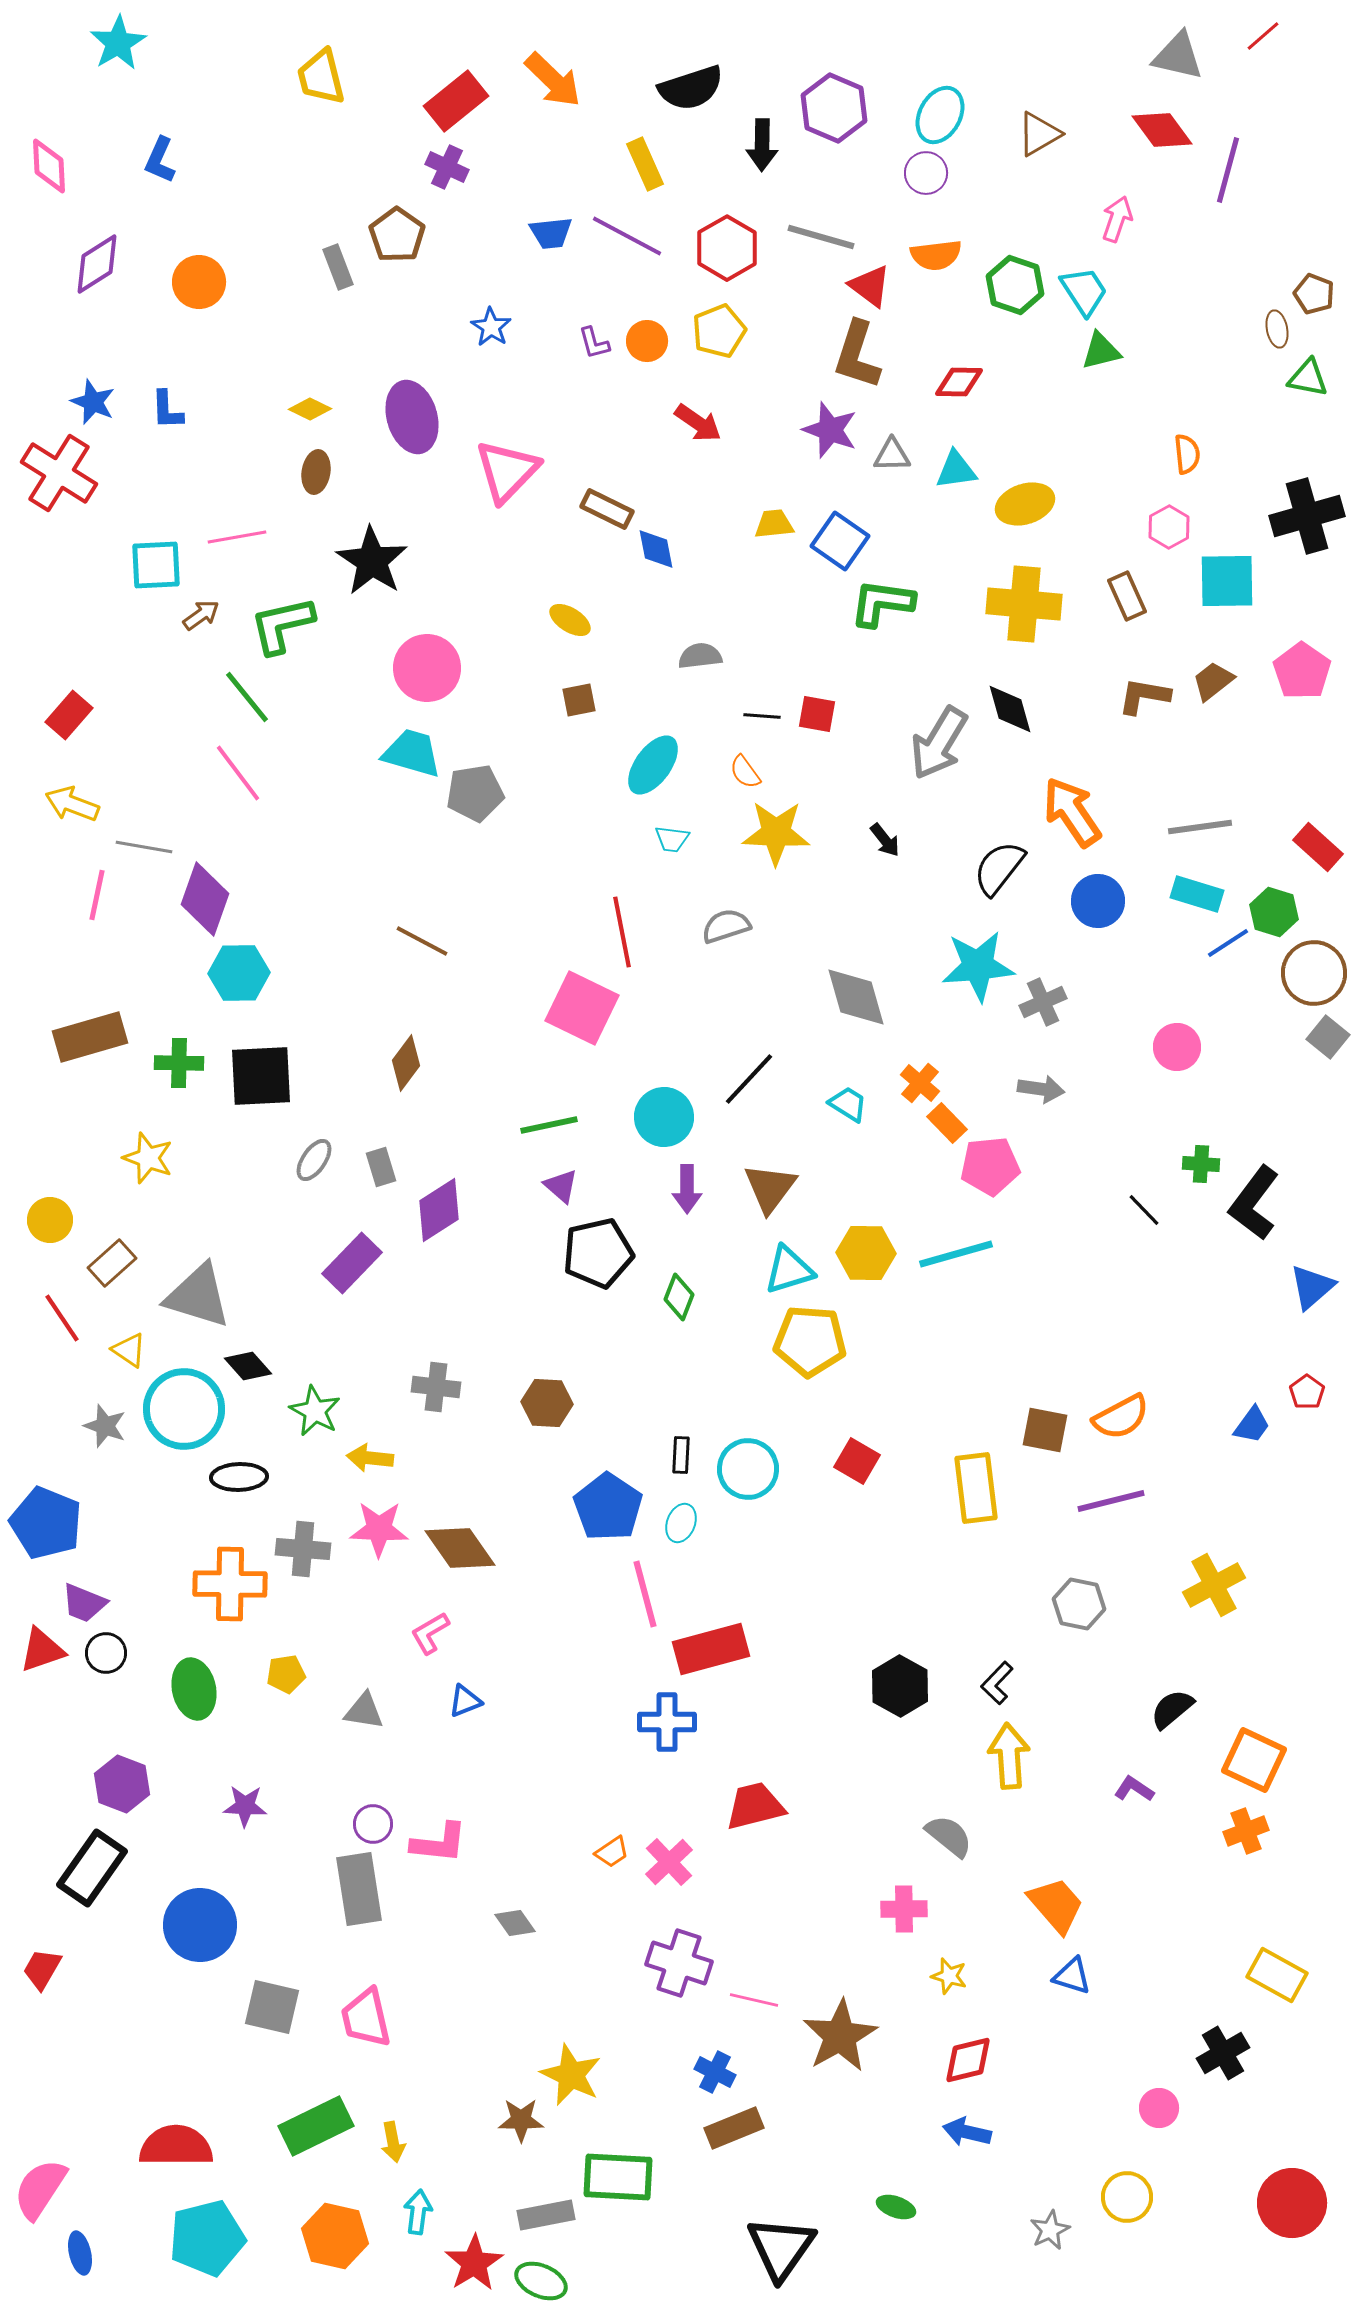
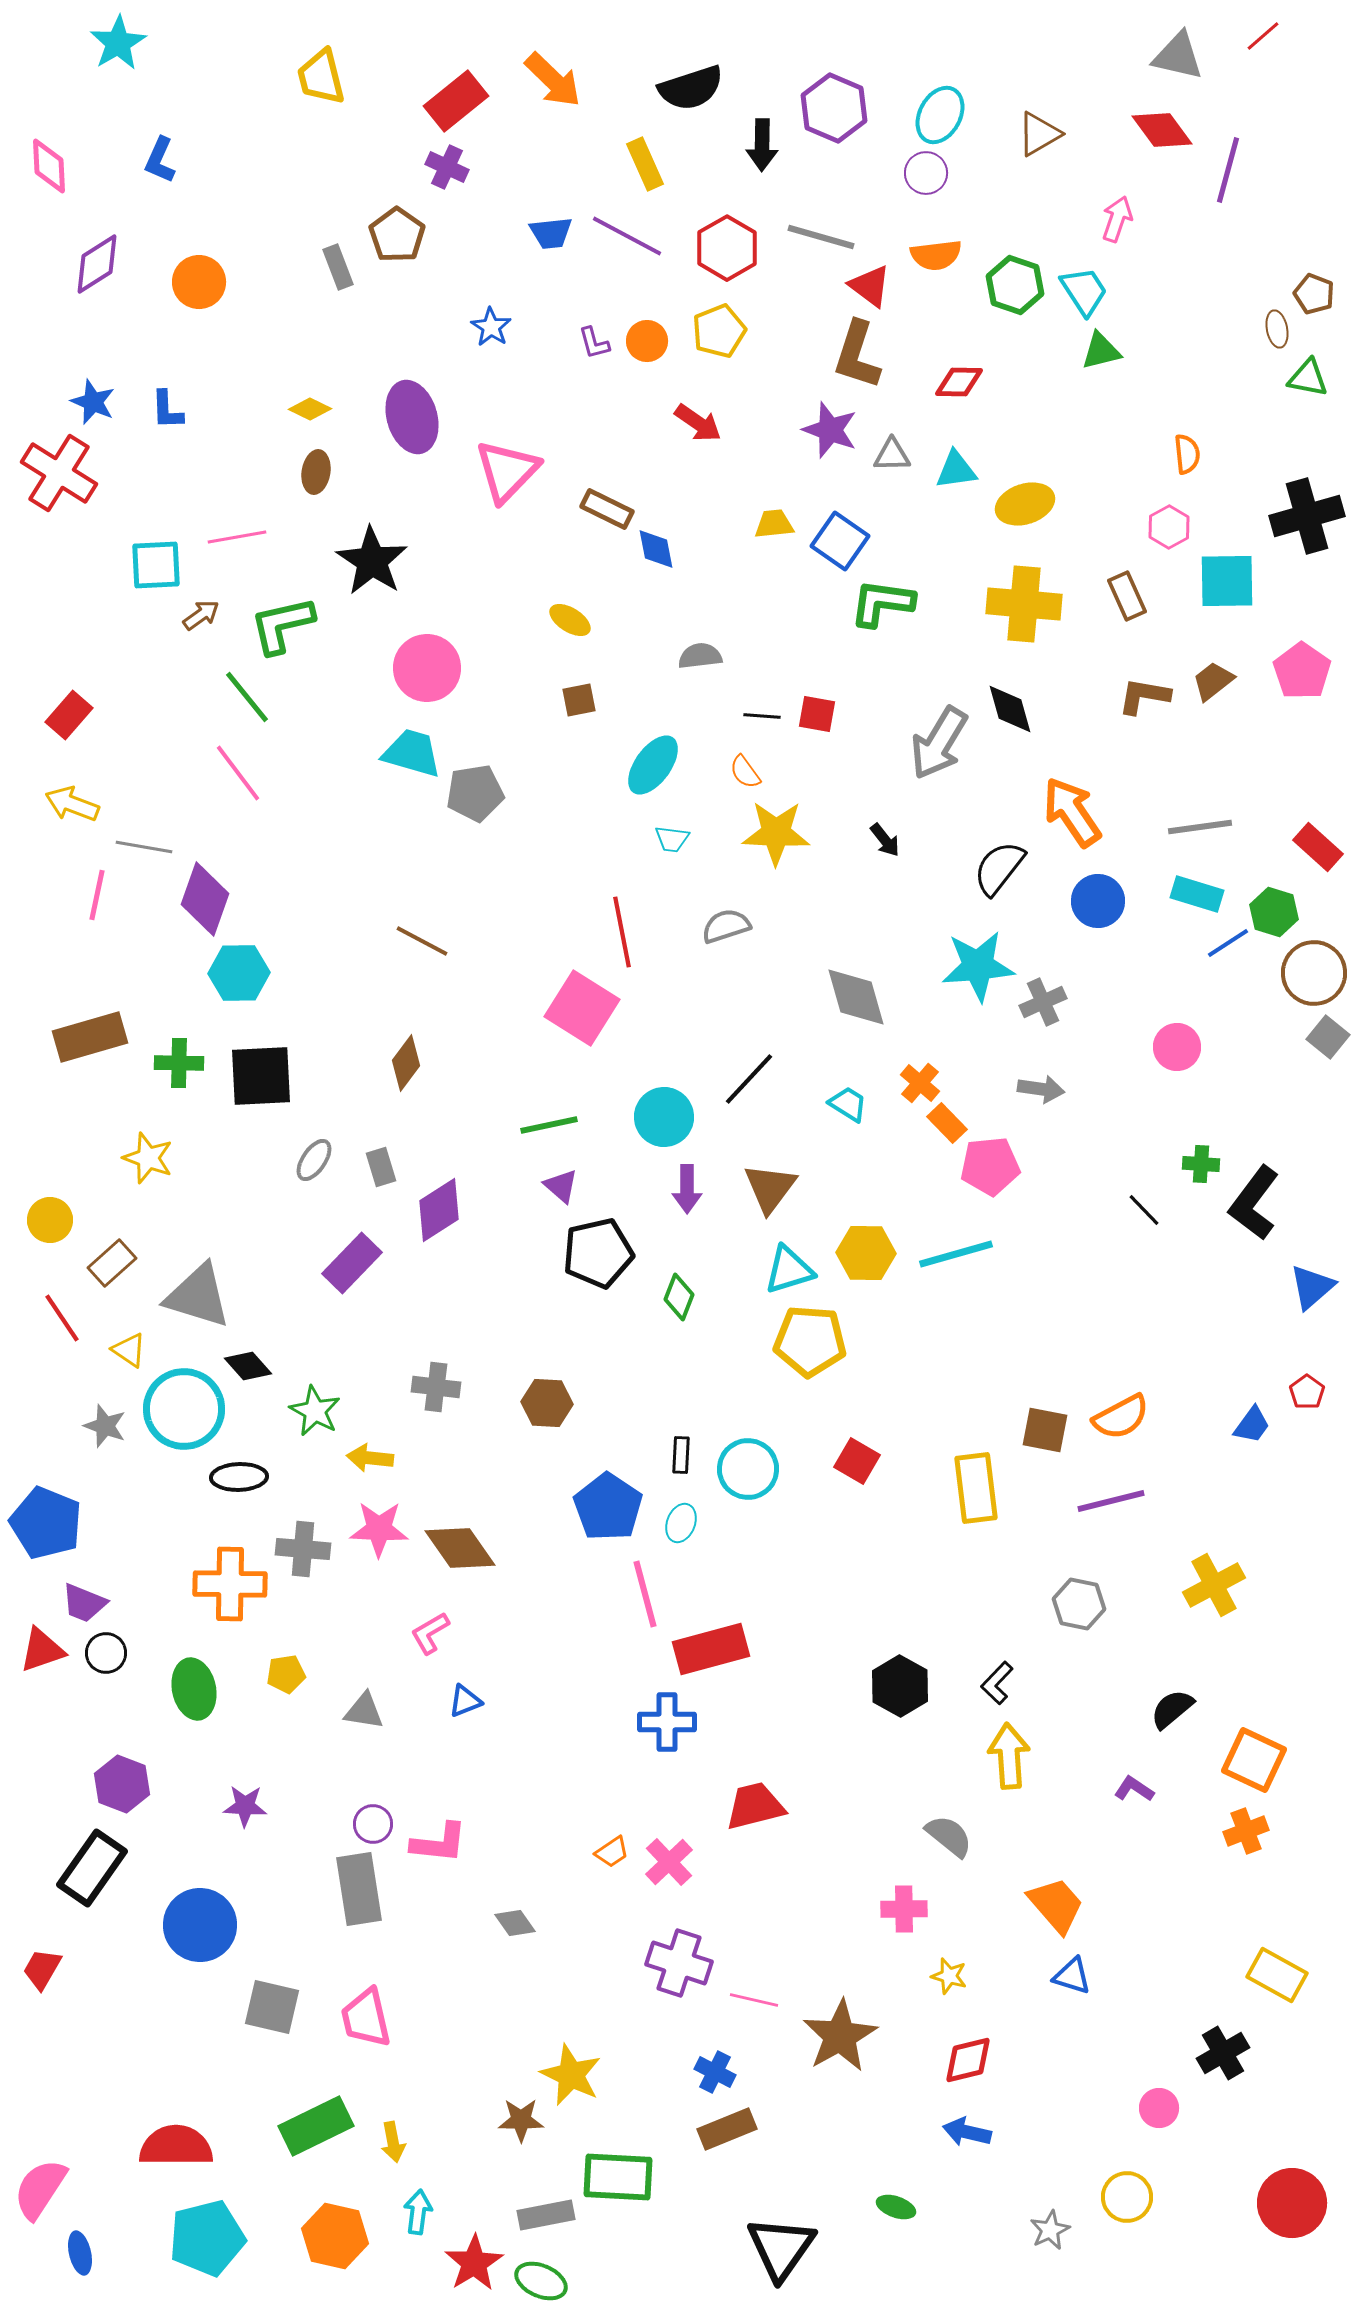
pink square at (582, 1008): rotated 6 degrees clockwise
brown rectangle at (734, 2128): moved 7 px left, 1 px down
